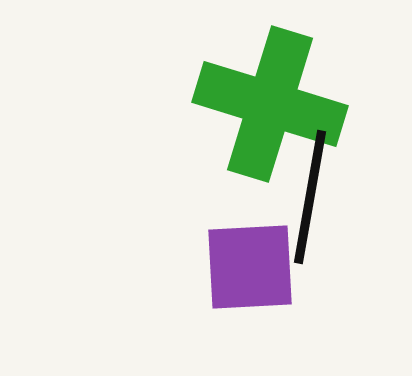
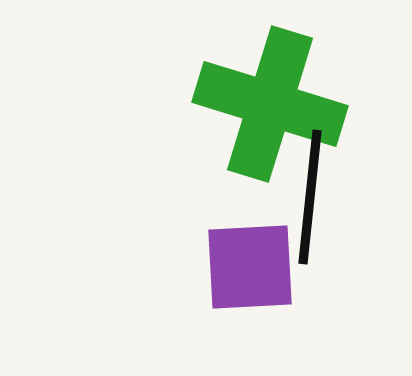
black line: rotated 4 degrees counterclockwise
